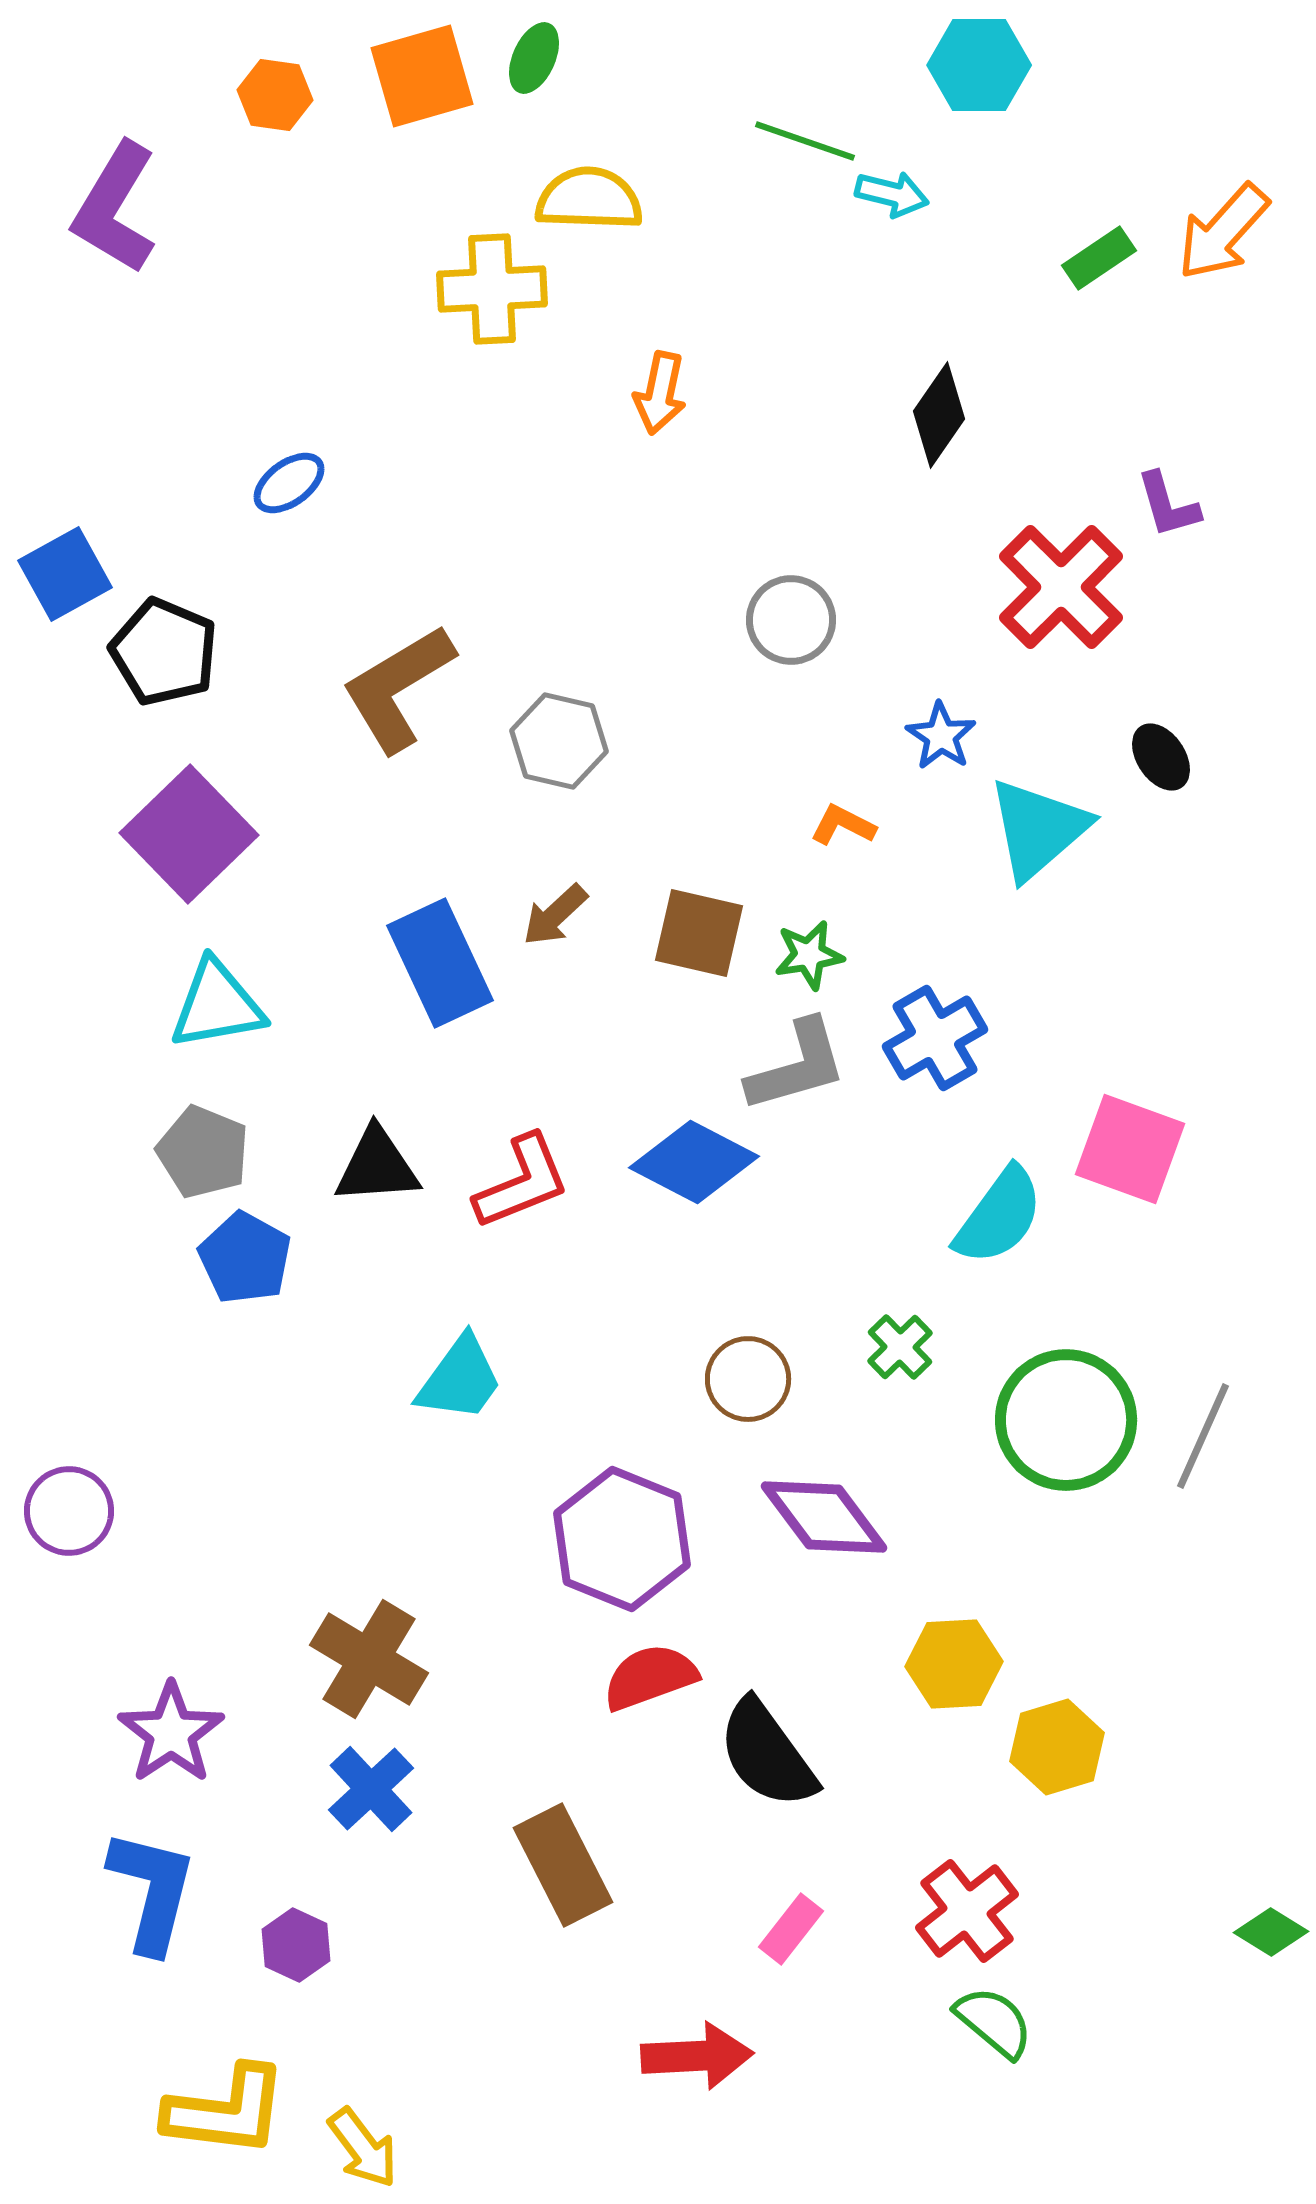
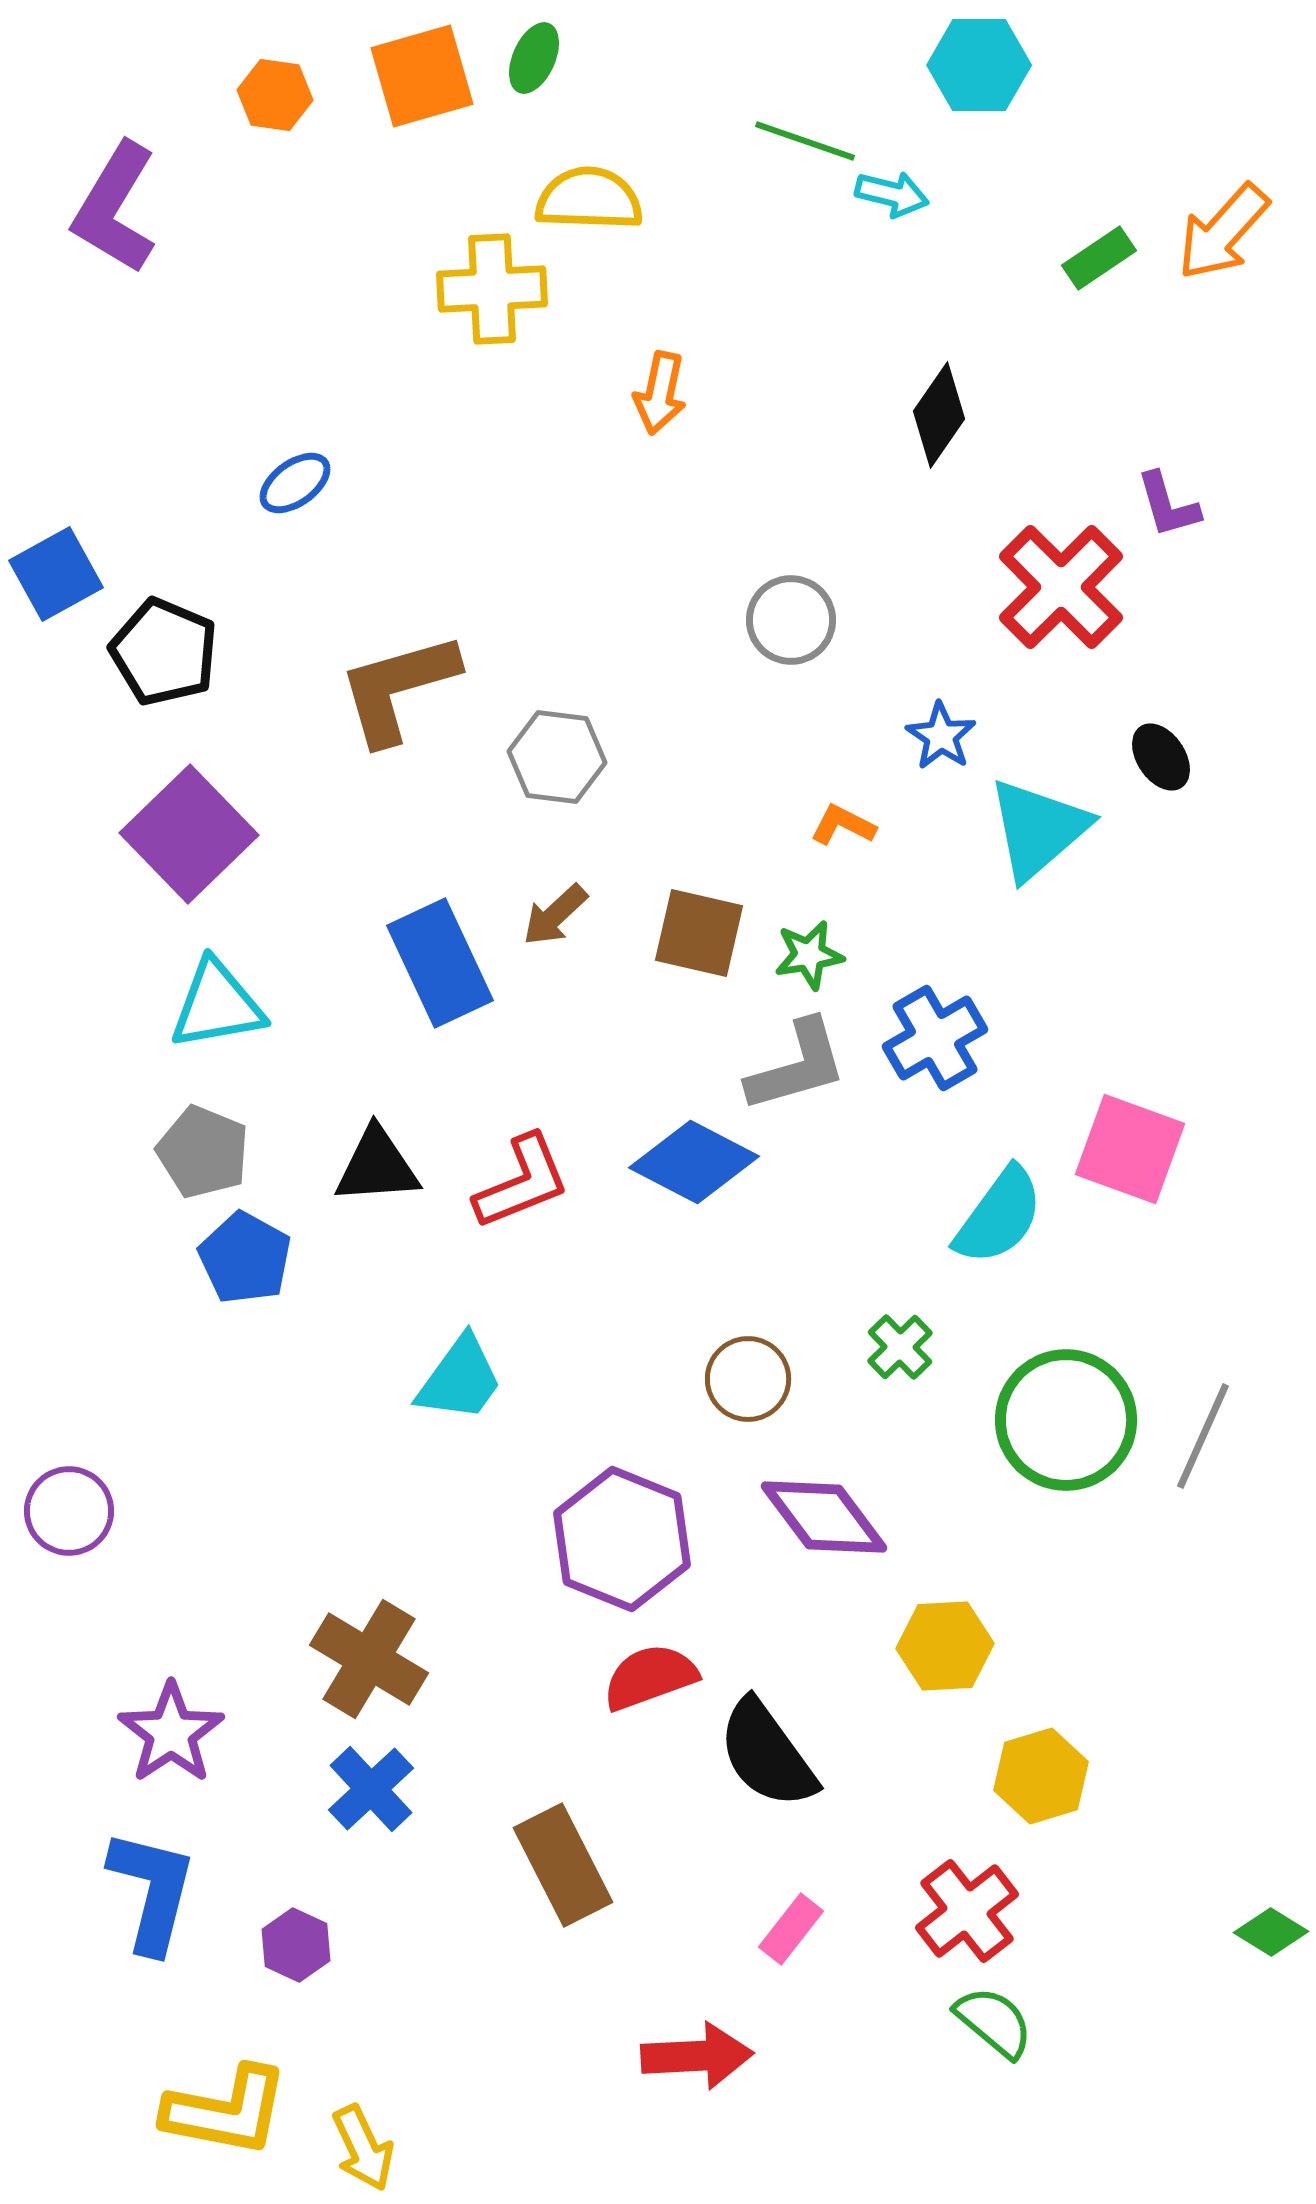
blue ellipse at (289, 483): moved 6 px right
blue square at (65, 574): moved 9 px left
brown L-shape at (398, 688): rotated 15 degrees clockwise
gray hexagon at (559, 741): moved 2 px left, 16 px down; rotated 6 degrees counterclockwise
yellow hexagon at (954, 1664): moved 9 px left, 18 px up
yellow hexagon at (1057, 1747): moved 16 px left, 29 px down
yellow L-shape at (226, 2111): rotated 4 degrees clockwise
yellow arrow at (363, 2148): rotated 12 degrees clockwise
